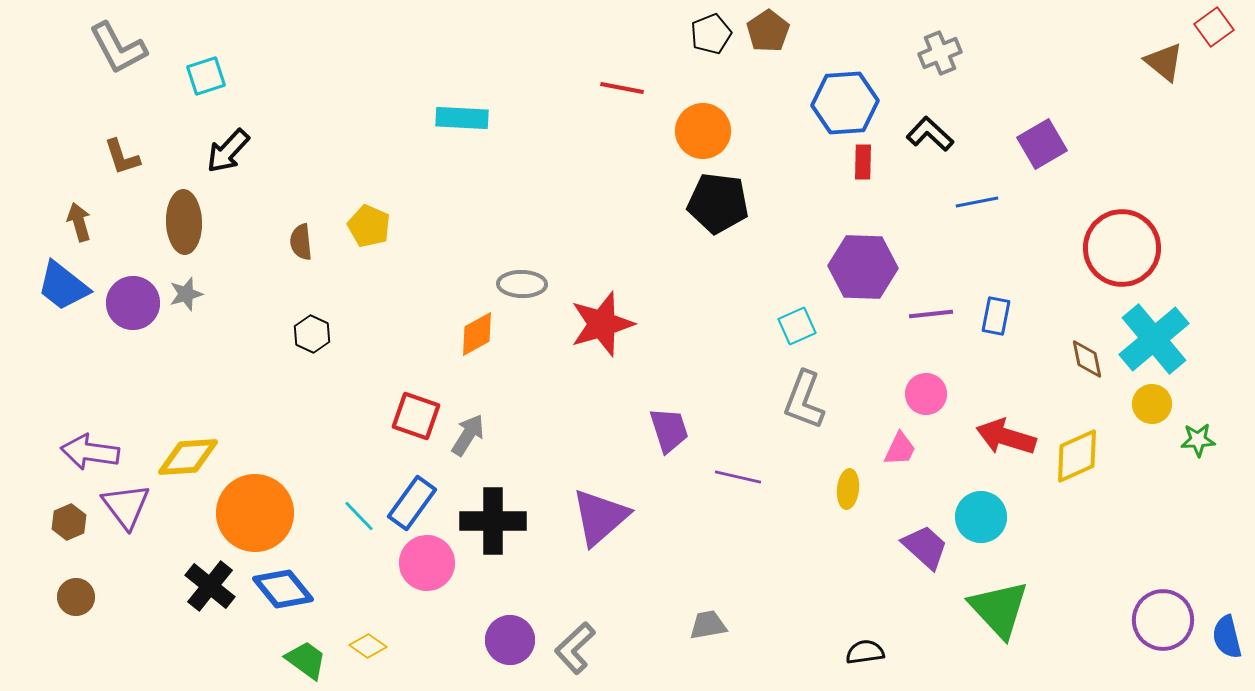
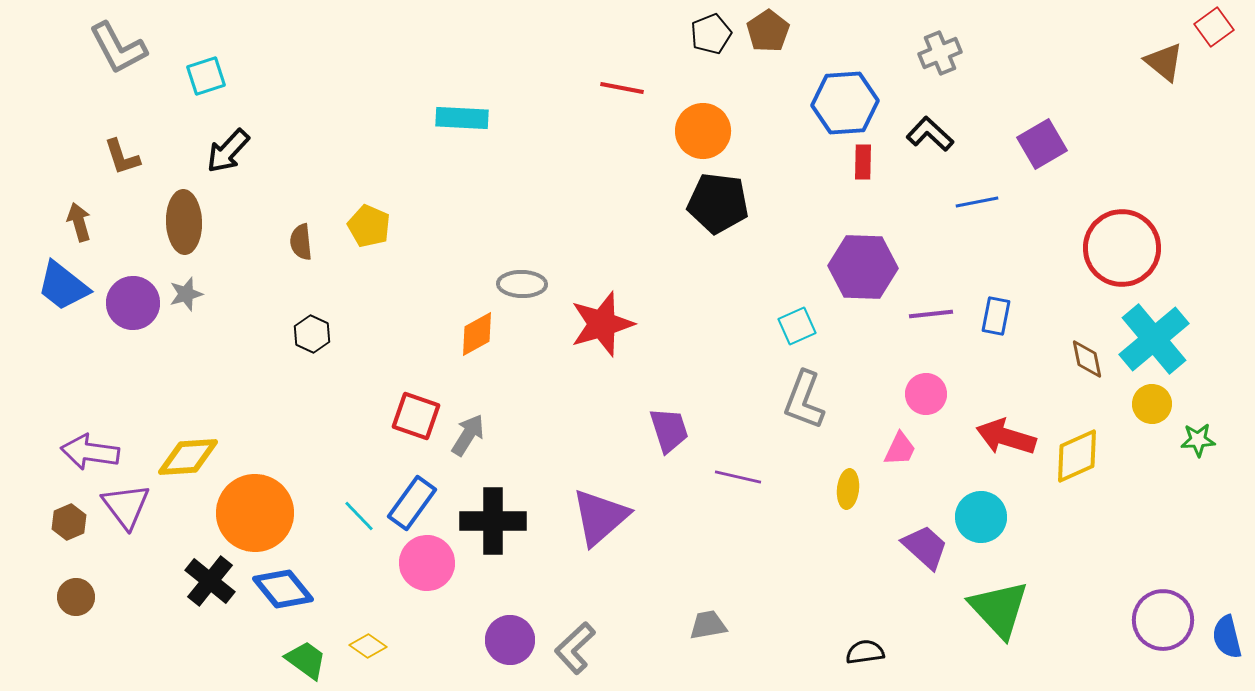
black cross at (210, 586): moved 5 px up
